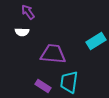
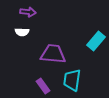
purple arrow: rotated 133 degrees clockwise
cyan rectangle: rotated 18 degrees counterclockwise
cyan trapezoid: moved 3 px right, 2 px up
purple rectangle: rotated 21 degrees clockwise
